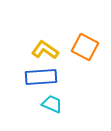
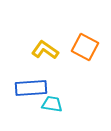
blue rectangle: moved 10 px left, 11 px down
cyan trapezoid: rotated 15 degrees counterclockwise
